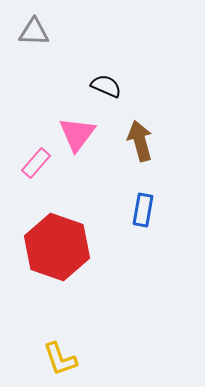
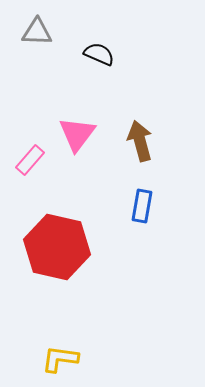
gray triangle: moved 3 px right
black semicircle: moved 7 px left, 32 px up
pink rectangle: moved 6 px left, 3 px up
blue rectangle: moved 1 px left, 4 px up
red hexagon: rotated 6 degrees counterclockwise
yellow L-shape: rotated 117 degrees clockwise
